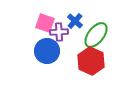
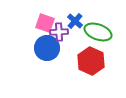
green ellipse: moved 2 px right, 3 px up; rotated 72 degrees clockwise
blue circle: moved 3 px up
